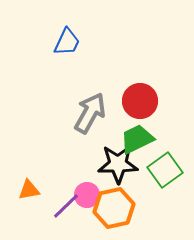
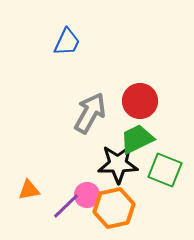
green square: rotated 32 degrees counterclockwise
